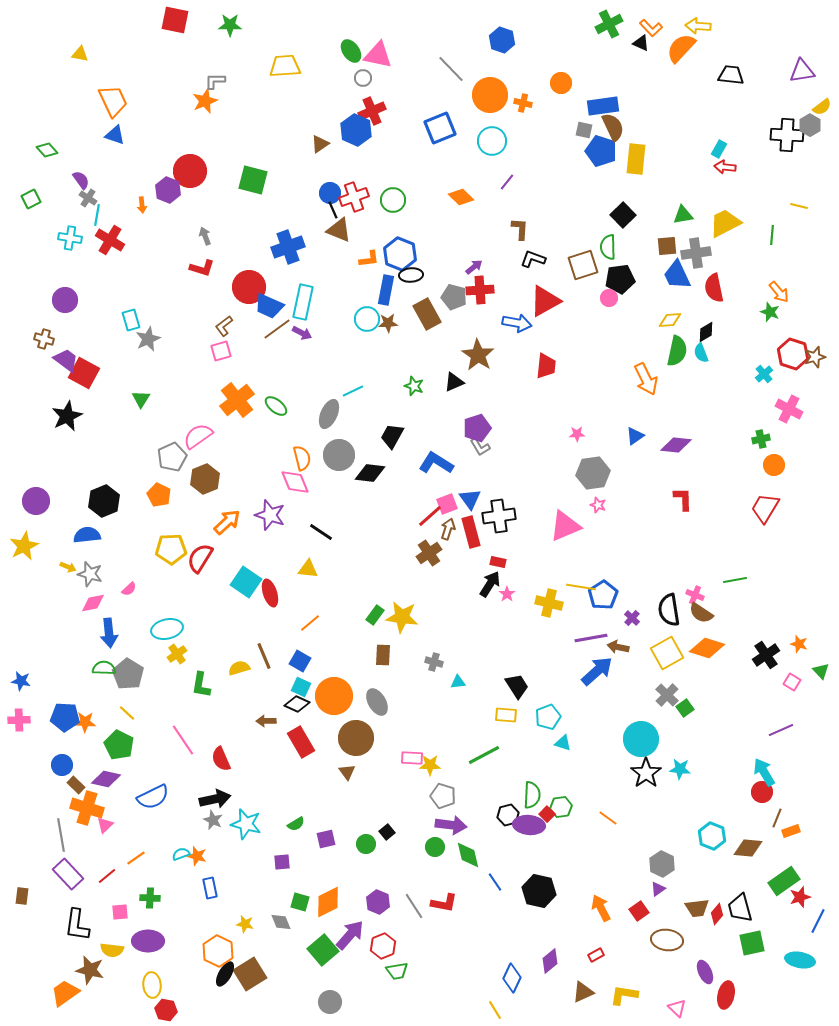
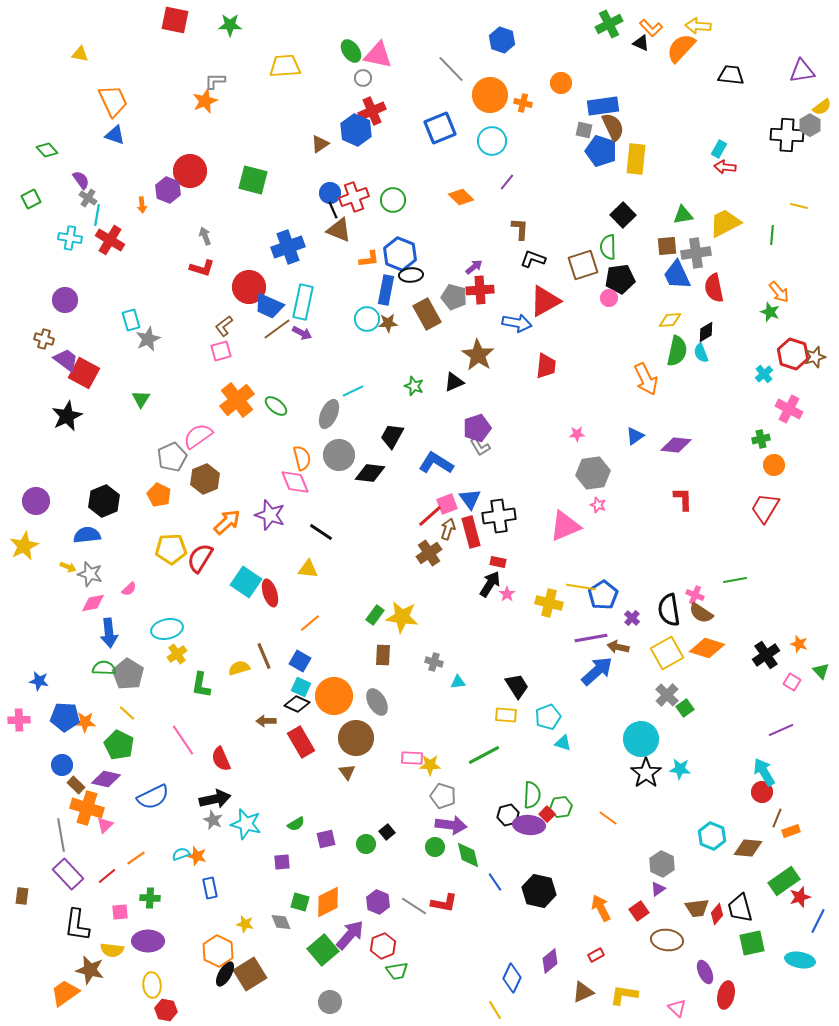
blue star at (21, 681): moved 18 px right
gray line at (414, 906): rotated 24 degrees counterclockwise
